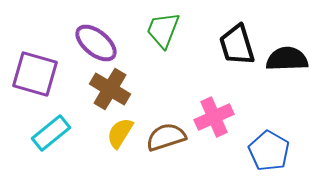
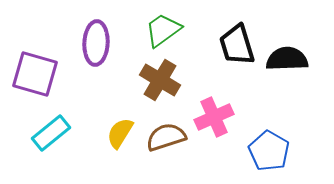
green trapezoid: rotated 33 degrees clockwise
purple ellipse: rotated 54 degrees clockwise
brown cross: moved 50 px right, 9 px up
